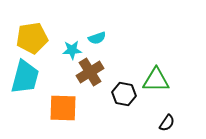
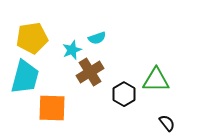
cyan star: rotated 18 degrees counterclockwise
black hexagon: rotated 20 degrees clockwise
orange square: moved 11 px left
black semicircle: rotated 72 degrees counterclockwise
